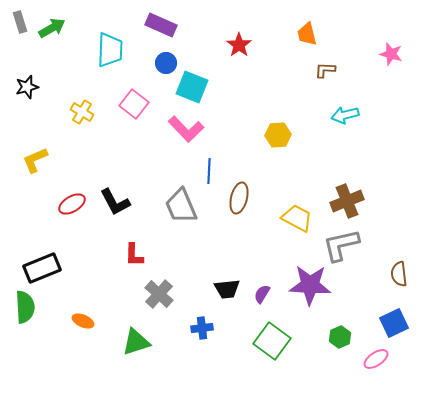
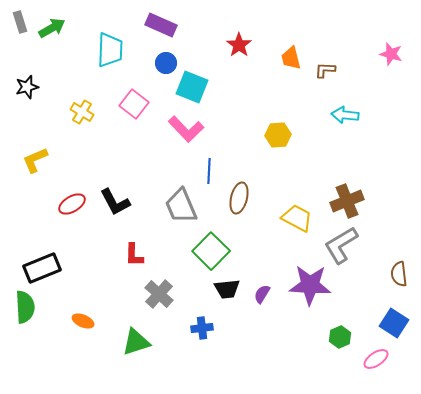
orange trapezoid: moved 16 px left, 24 px down
cyan arrow: rotated 20 degrees clockwise
gray L-shape: rotated 18 degrees counterclockwise
blue square: rotated 32 degrees counterclockwise
green square: moved 61 px left, 90 px up; rotated 9 degrees clockwise
